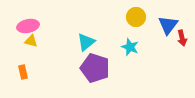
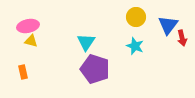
cyan triangle: rotated 18 degrees counterclockwise
cyan star: moved 5 px right, 1 px up
purple pentagon: moved 1 px down
